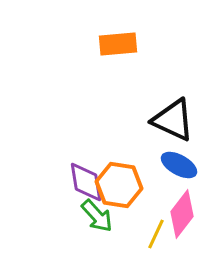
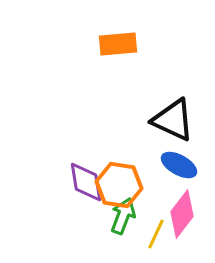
green arrow: moved 26 px right; rotated 117 degrees counterclockwise
